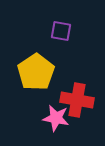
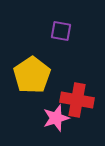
yellow pentagon: moved 4 px left, 3 px down
pink star: rotated 28 degrees counterclockwise
